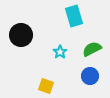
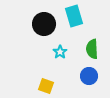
black circle: moved 23 px right, 11 px up
green semicircle: rotated 66 degrees counterclockwise
blue circle: moved 1 px left
